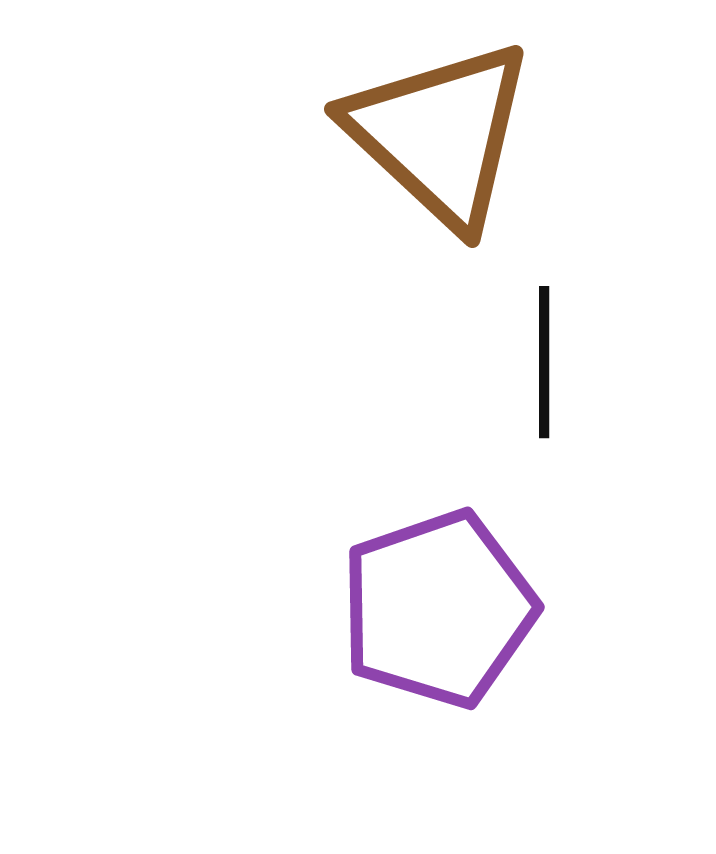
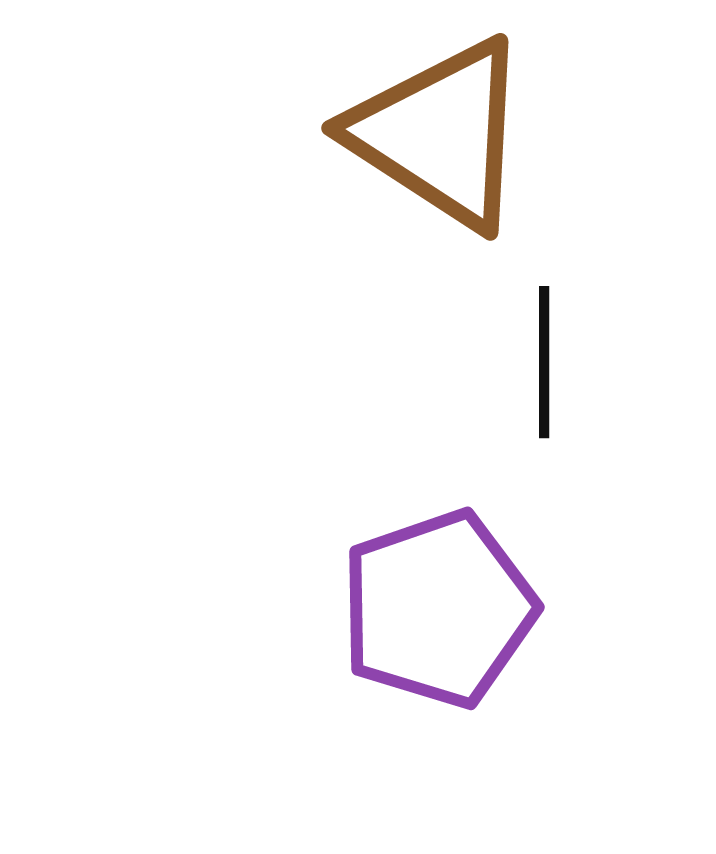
brown triangle: rotated 10 degrees counterclockwise
